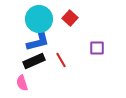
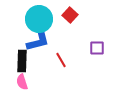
red square: moved 3 px up
black rectangle: moved 12 px left; rotated 65 degrees counterclockwise
pink semicircle: moved 1 px up
